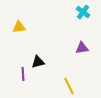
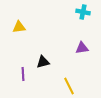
cyan cross: rotated 24 degrees counterclockwise
black triangle: moved 5 px right
